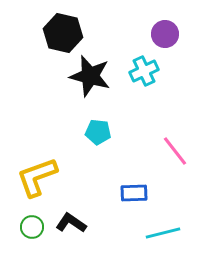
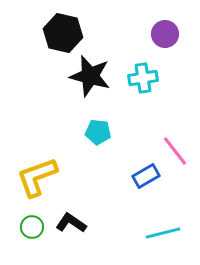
cyan cross: moved 1 px left, 7 px down; rotated 16 degrees clockwise
blue rectangle: moved 12 px right, 17 px up; rotated 28 degrees counterclockwise
